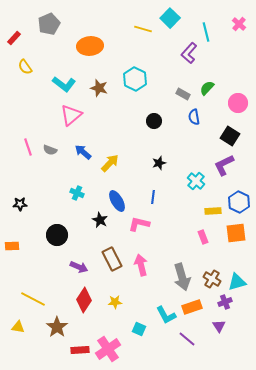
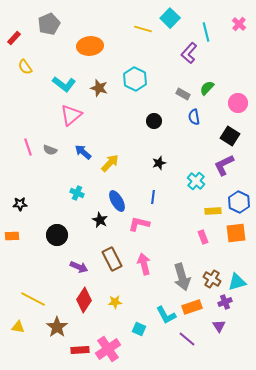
orange rectangle at (12, 246): moved 10 px up
pink arrow at (141, 265): moved 3 px right, 1 px up
